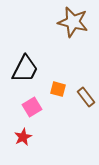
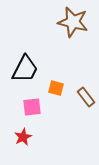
orange square: moved 2 px left, 1 px up
pink square: rotated 24 degrees clockwise
